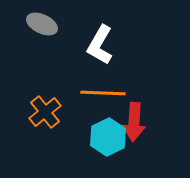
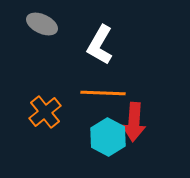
cyan hexagon: rotated 6 degrees counterclockwise
